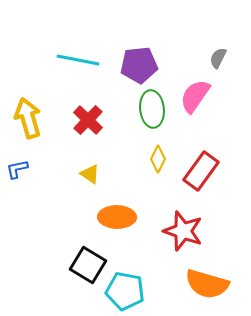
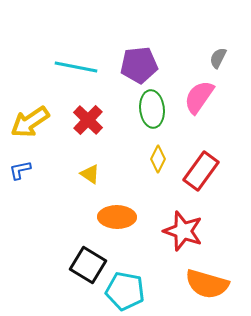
cyan line: moved 2 px left, 7 px down
pink semicircle: moved 4 px right, 1 px down
yellow arrow: moved 2 px right, 4 px down; rotated 108 degrees counterclockwise
blue L-shape: moved 3 px right, 1 px down
